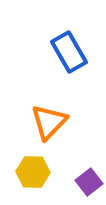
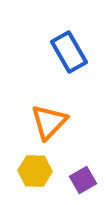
yellow hexagon: moved 2 px right, 1 px up
purple square: moved 6 px left, 2 px up; rotated 8 degrees clockwise
